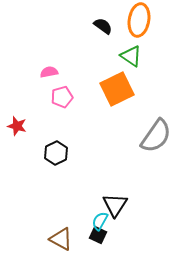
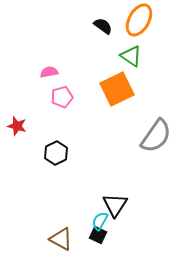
orange ellipse: rotated 20 degrees clockwise
